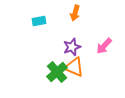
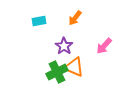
orange arrow: moved 5 px down; rotated 21 degrees clockwise
purple star: moved 8 px left, 1 px up; rotated 18 degrees counterclockwise
green cross: rotated 15 degrees clockwise
